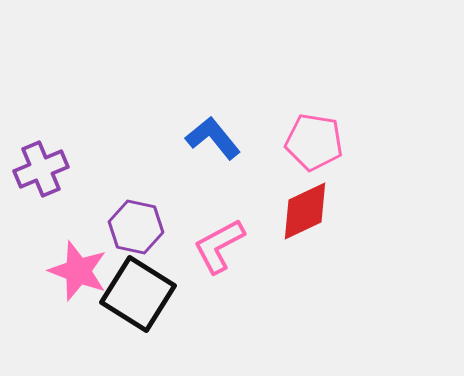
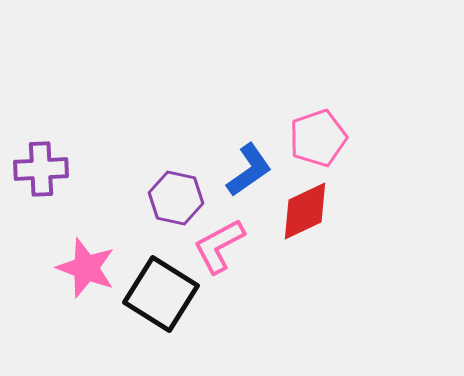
blue L-shape: moved 36 px right, 32 px down; rotated 94 degrees clockwise
pink pentagon: moved 4 px right, 4 px up; rotated 28 degrees counterclockwise
purple cross: rotated 20 degrees clockwise
purple hexagon: moved 40 px right, 29 px up
pink star: moved 8 px right, 3 px up
black square: moved 23 px right
